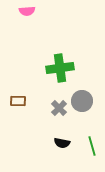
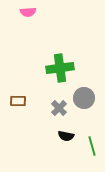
pink semicircle: moved 1 px right, 1 px down
gray circle: moved 2 px right, 3 px up
black semicircle: moved 4 px right, 7 px up
